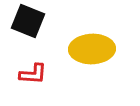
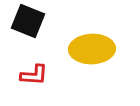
red L-shape: moved 1 px right, 1 px down
